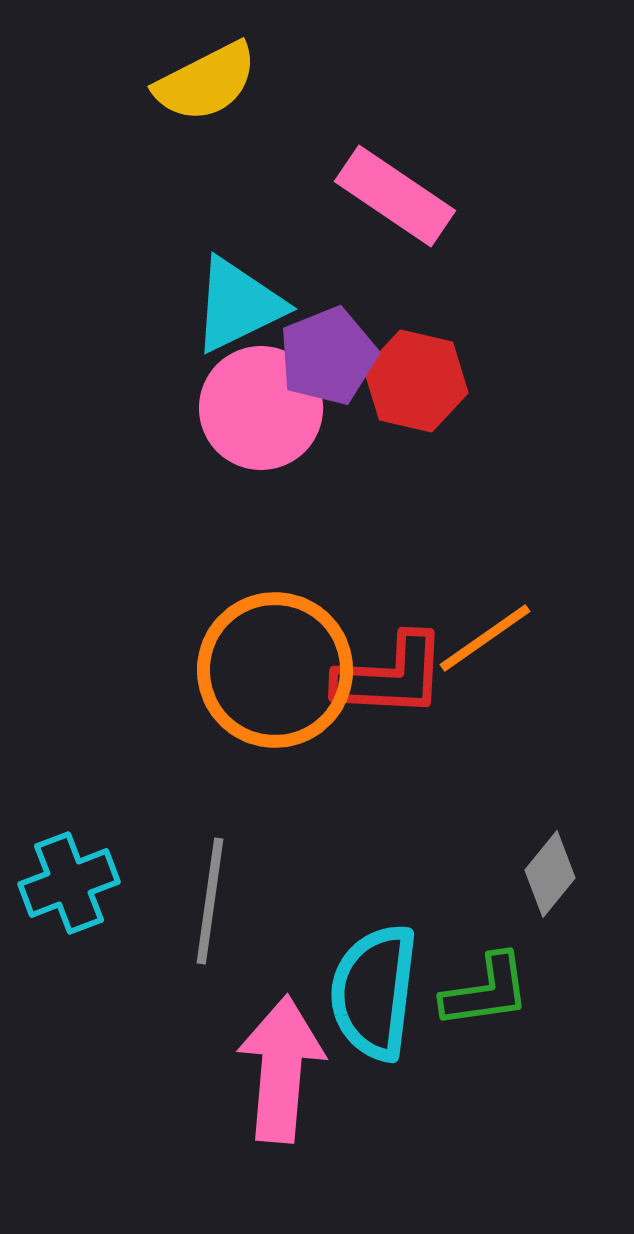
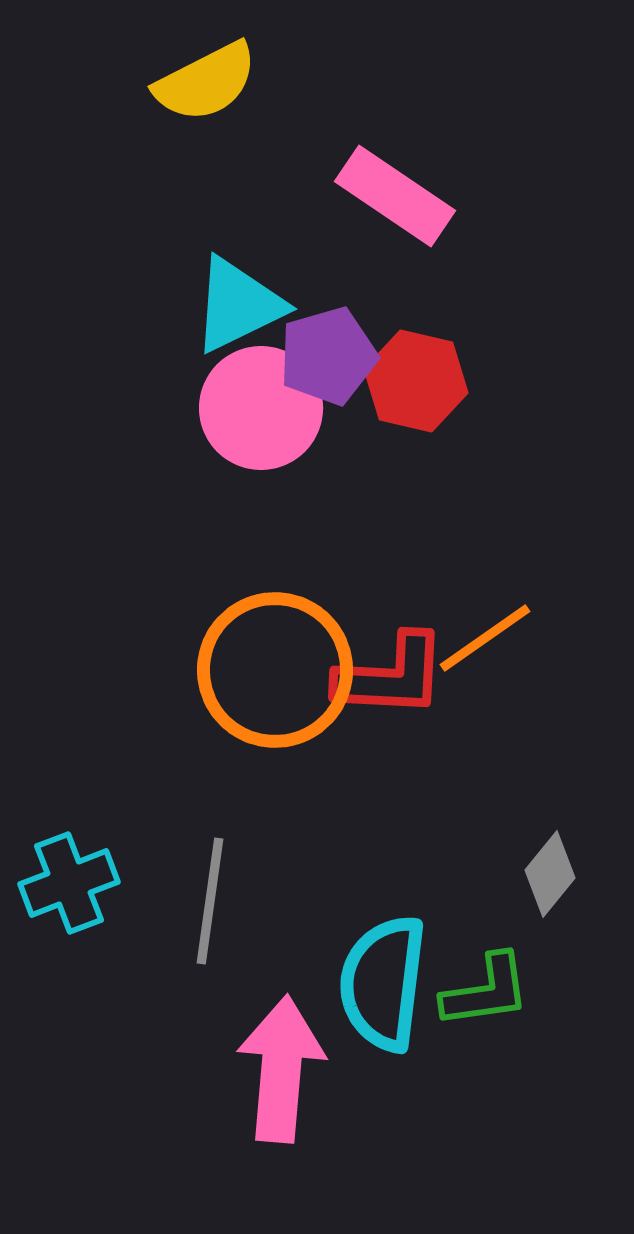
purple pentagon: rotated 6 degrees clockwise
cyan semicircle: moved 9 px right, 9 px up
